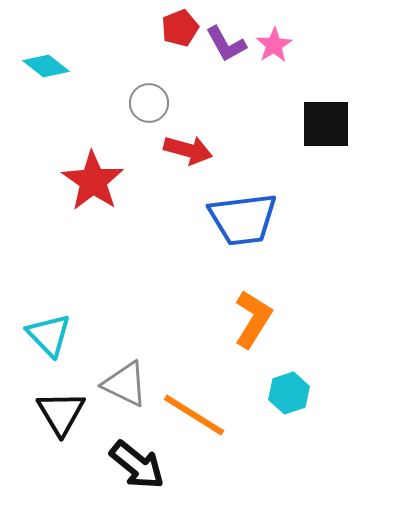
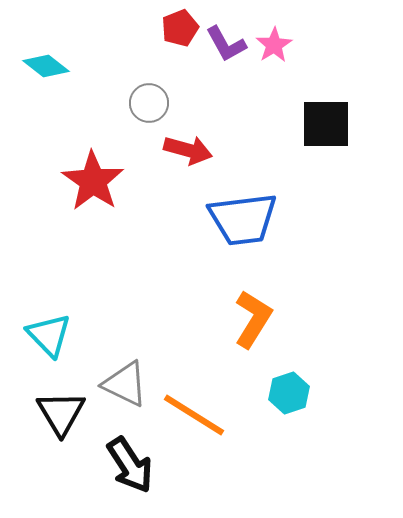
black arrow: moved 7 px left; rotated 18 degrees clockwise
